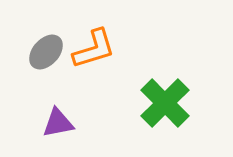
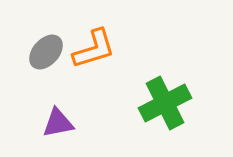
green cross: rotated 18 degrees clockwise
